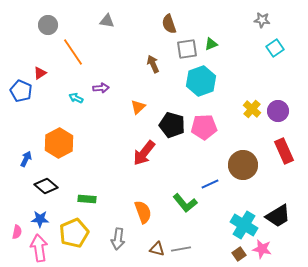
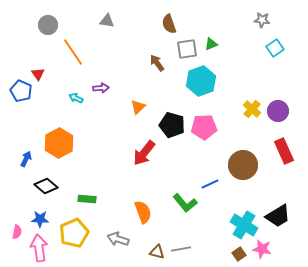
brown arrow: moved 4 px right, 1 px up; rotated 12 degrees counterclockwise
red triangle: moved 2 px left, 1 px down; rotated 32 degrees counterclockwise
gray arrow: rotated 100 degrees clockwise
brown triangle: moved 3 px down
